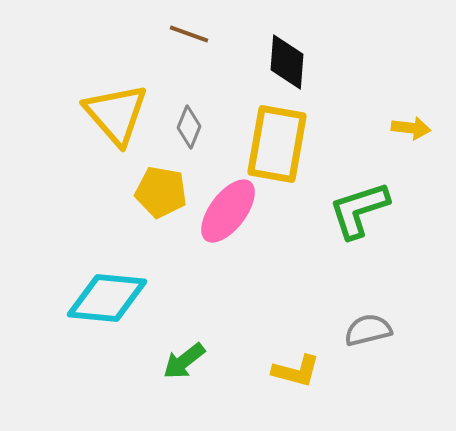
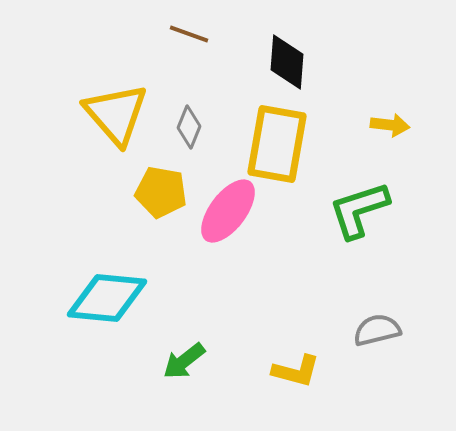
yellow arrow: moved 21 px left, 3 px up
gray semicircle: moved 9 px right
